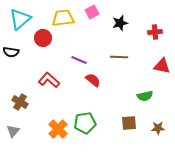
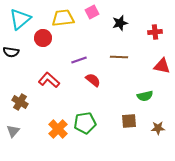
purple line: rotated 42 degrees counterclockwise
brown square: moved 2 px up
